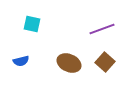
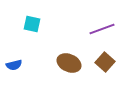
blue semicircle: moved 7 px left, 4 px down
